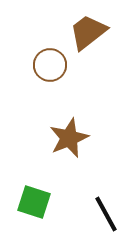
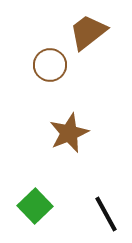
brown star: moved 5 px up
green square: moved 1 px right, 4 px down; rotated 28 degrees clockwise
